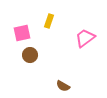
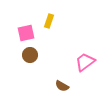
pink square: moved 4 px right
pink trapezoid: moved 24 px down
brown semicircle: moved 1 px left
